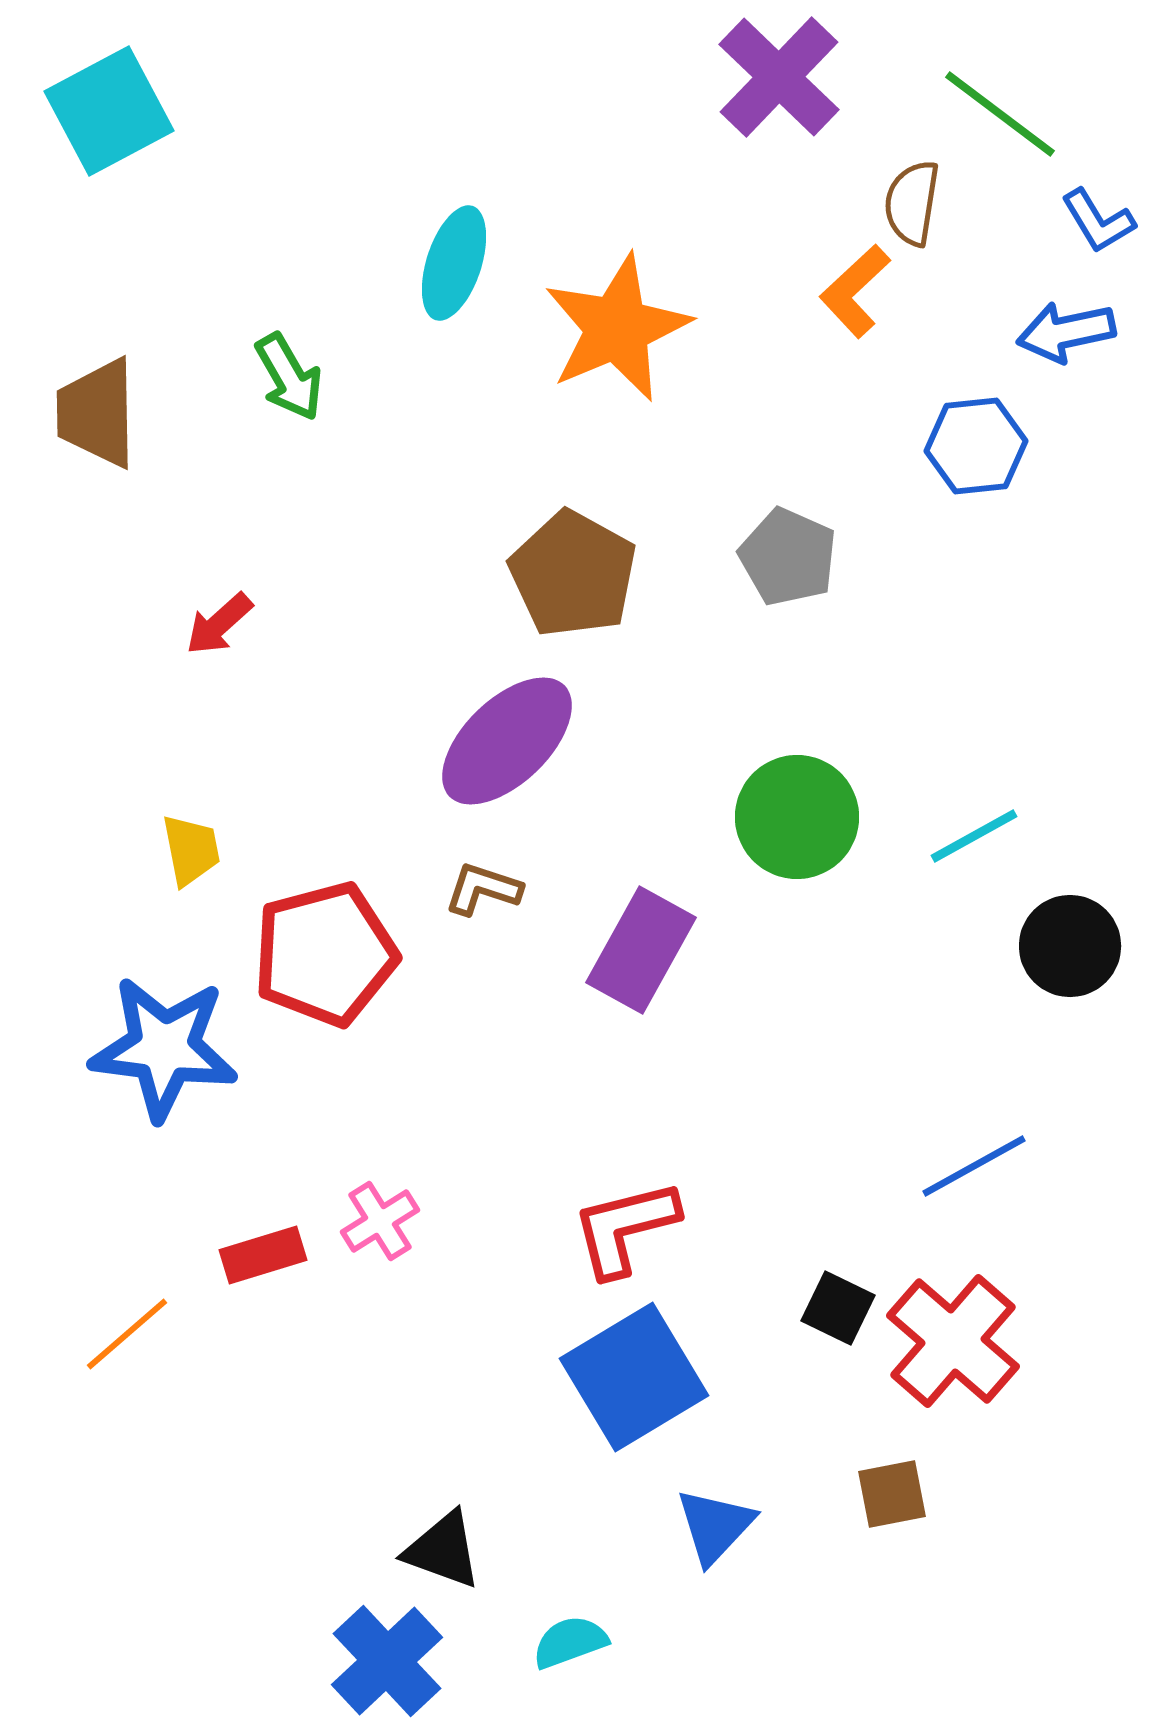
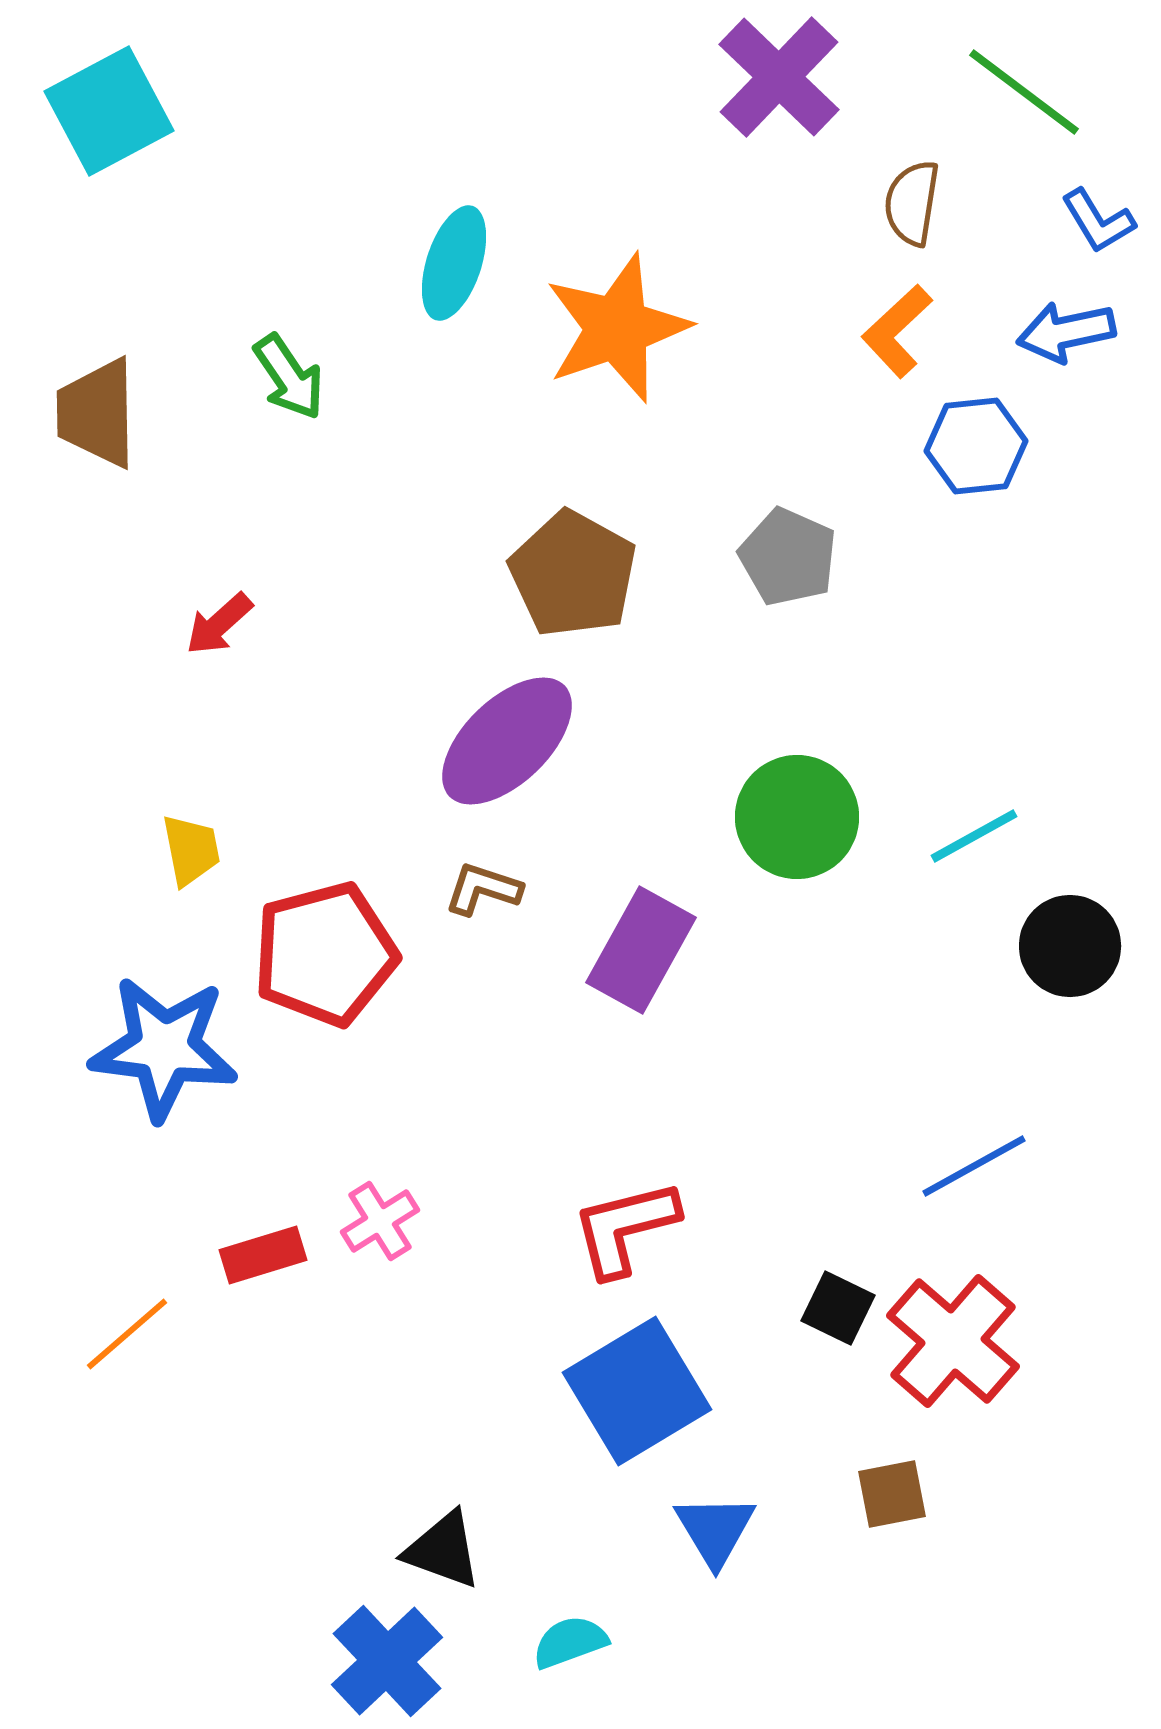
green line: moved 24 px right, 22 px up
orange L-shape: moved 42 px right, 40 px down
orange star: rotated 4 degrees clockwise
green arrow: rotated 4 degrees counterclockwise
blue square: moved 3 px right, 14 px down
blue triangle: moved 4 px down; rotated 14 degrees counterclockwise
